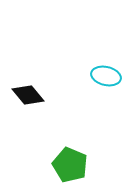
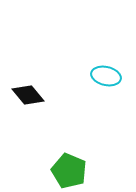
green pentagon: moved 1 px left, 6 px down
